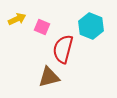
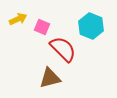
yellow arrow: moved 1 px right
red semicircle: rotated 120 degrees clockwise
brown triangle: moved 1 px right, 1 px down
